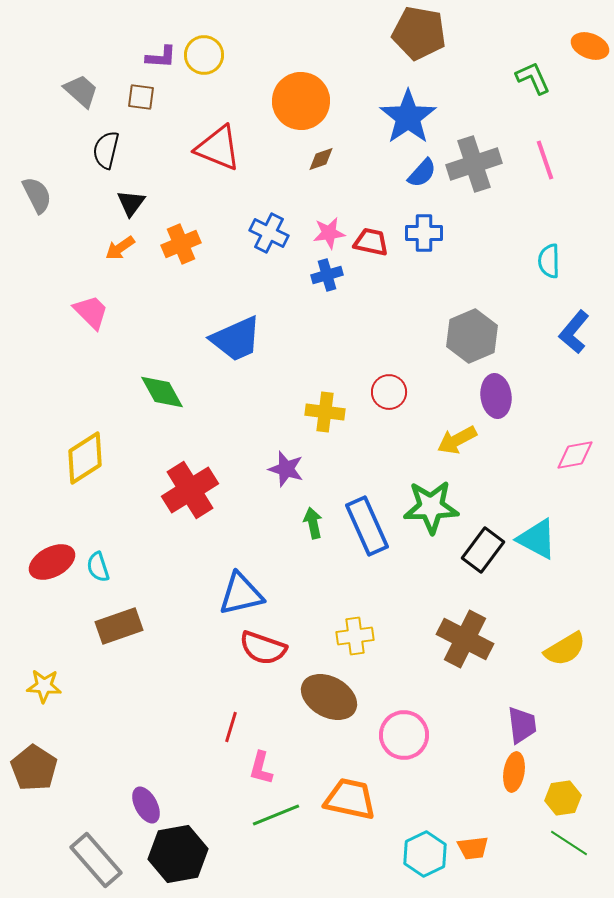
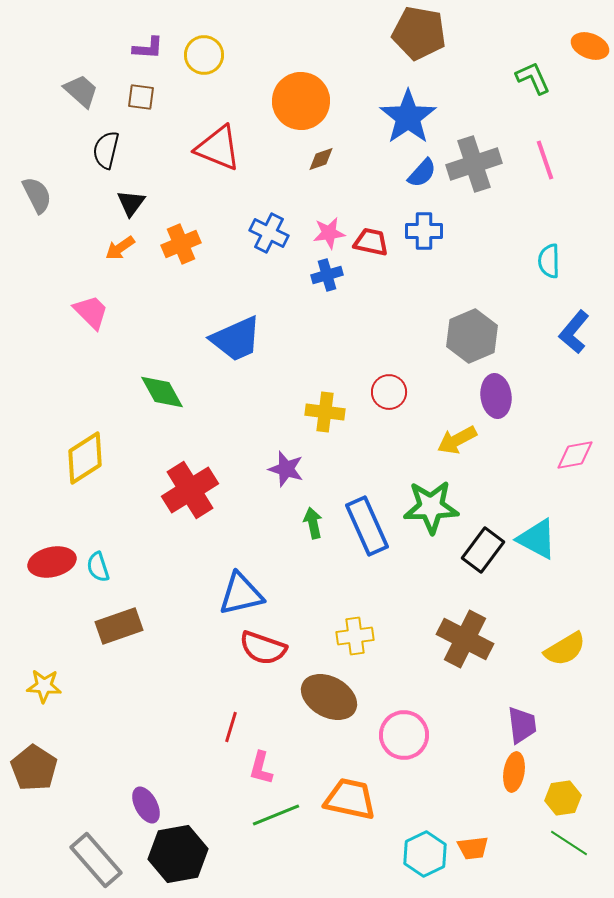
purple L-shape at (161, 57): moved 13 px left, 9 px up
blue cross at (424, 233): moved 2 px up
red ellipse at (52, 562): rotated 15 degrees clockwise
